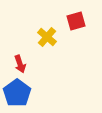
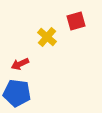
red arrow: rotated 84 degrees clockwise
blue pentagon: rotated 28 degrees counterclockwise
